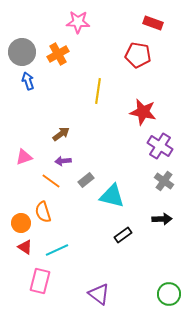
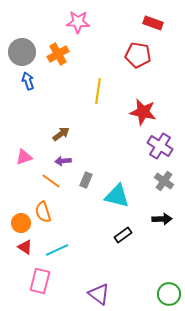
gray rectangle: rotated 28 degrees counterclockwise
cyan triangle: moved 5 px right
